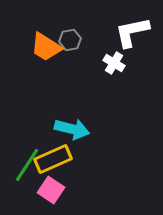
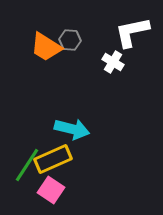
gray hexagon: rotated 15 degrees clockwise
white cross: moved 1 px left, 1 px up
